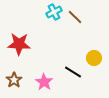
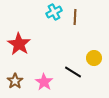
brown line: rotated 49 degrees clockwise
red star: rotated 30 degrees clockwise
brown star: moved 1 px right, 1 px down
